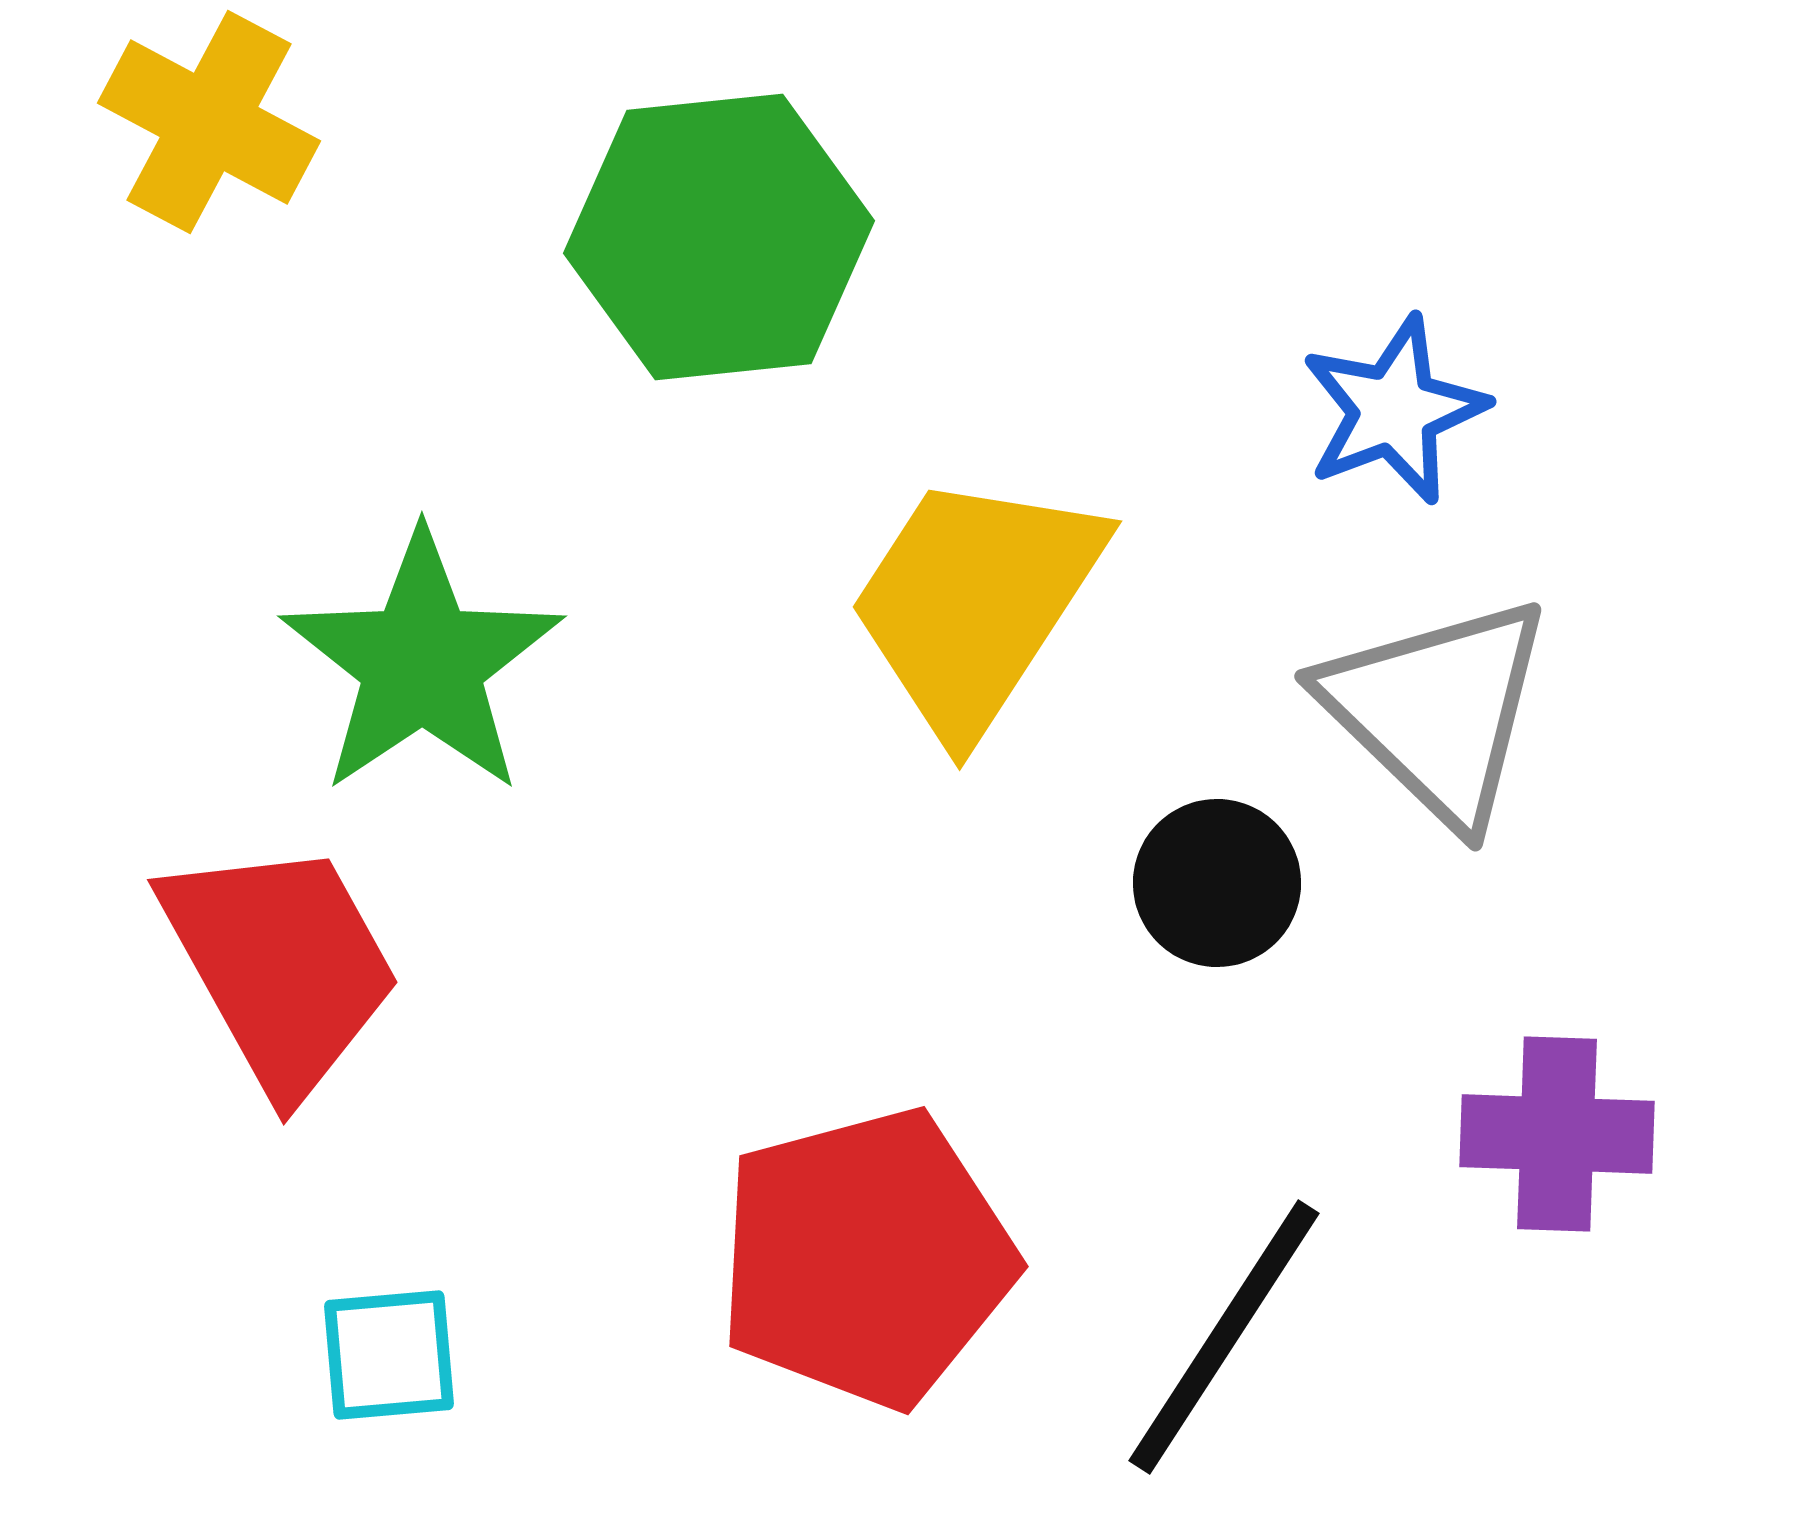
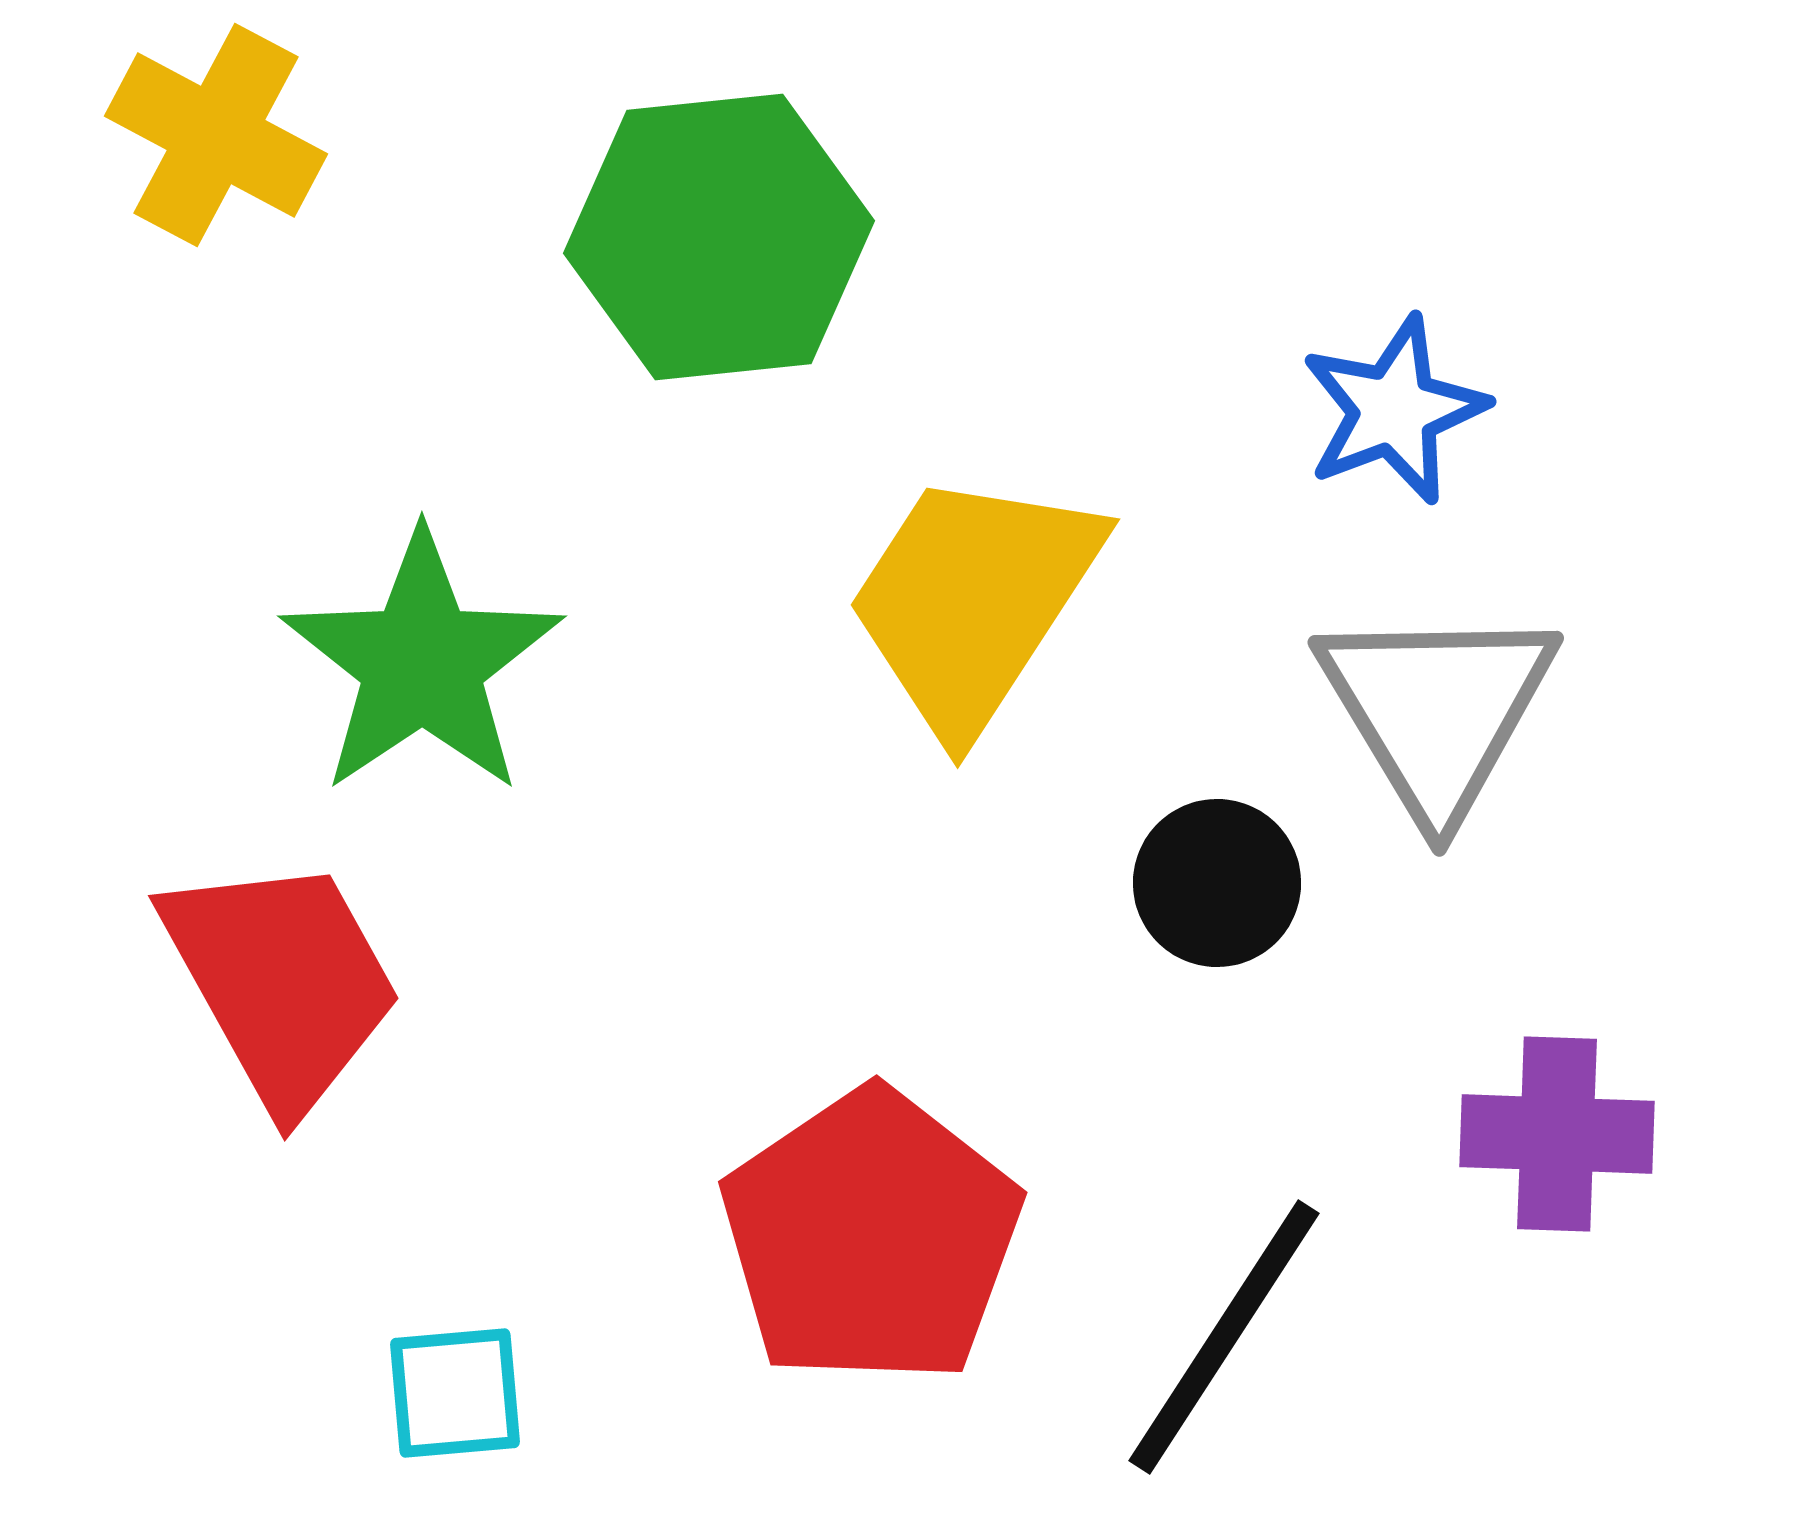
yellow cross: moved 7 px right, 13 px down
yellow trapezoid: moved 2 px left, 2 px up
gray triangle: rotated 15 degrees clockwise
red trapezoid: moved 1 px right, 16 px down
red pentagon: moved 5 px right, 21 px up; rotated 19 degrees counterclockwise
cyan square: moved 66 px right, 38 px down
